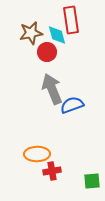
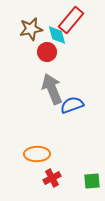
red rectangle: rotated 48 degrees clockwise
brown star: moved 4 px up
red cross: moved 7 px down; rotated 18 degrees counterclockwise
